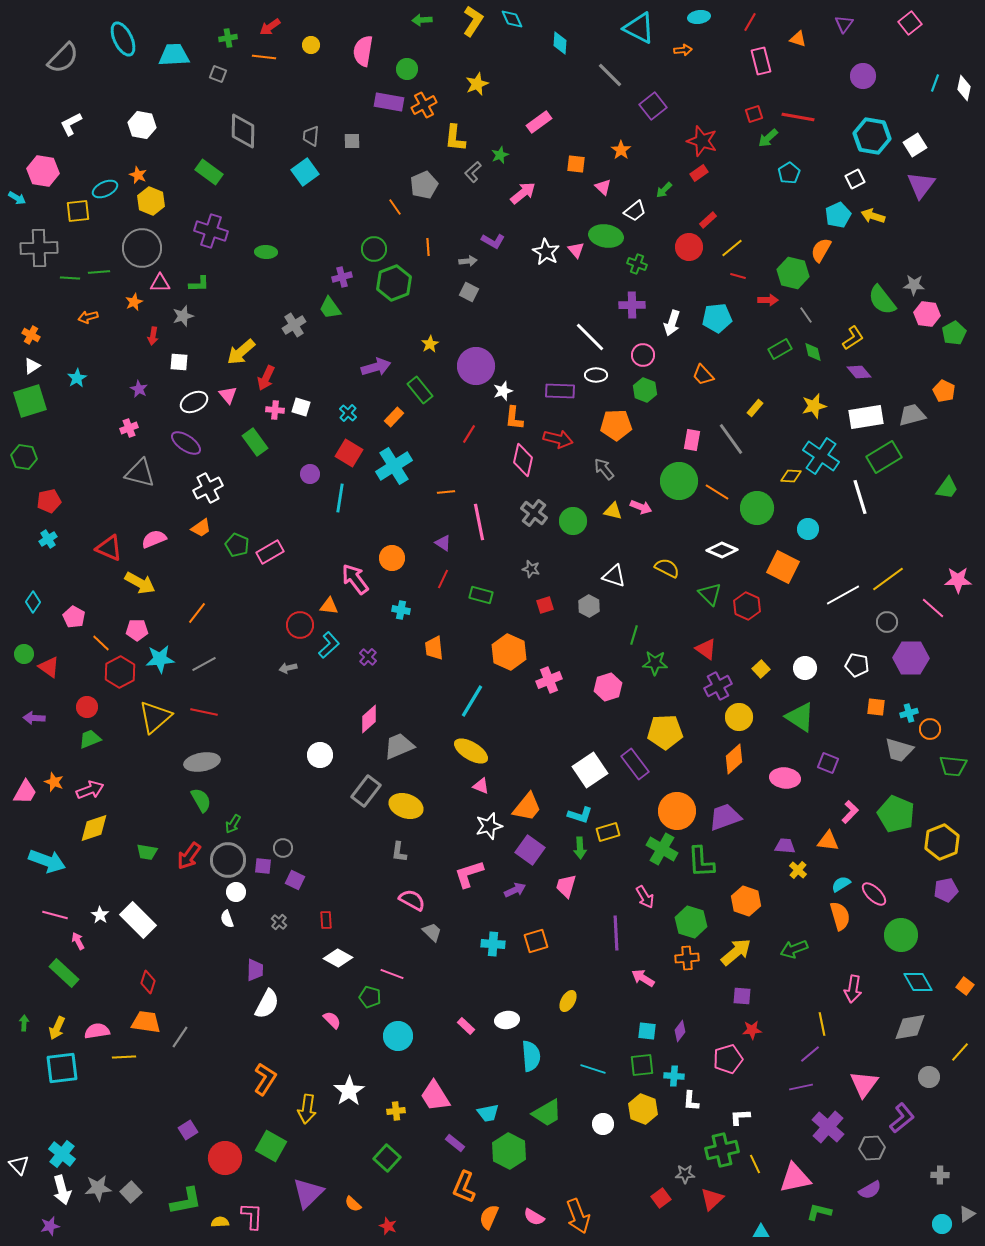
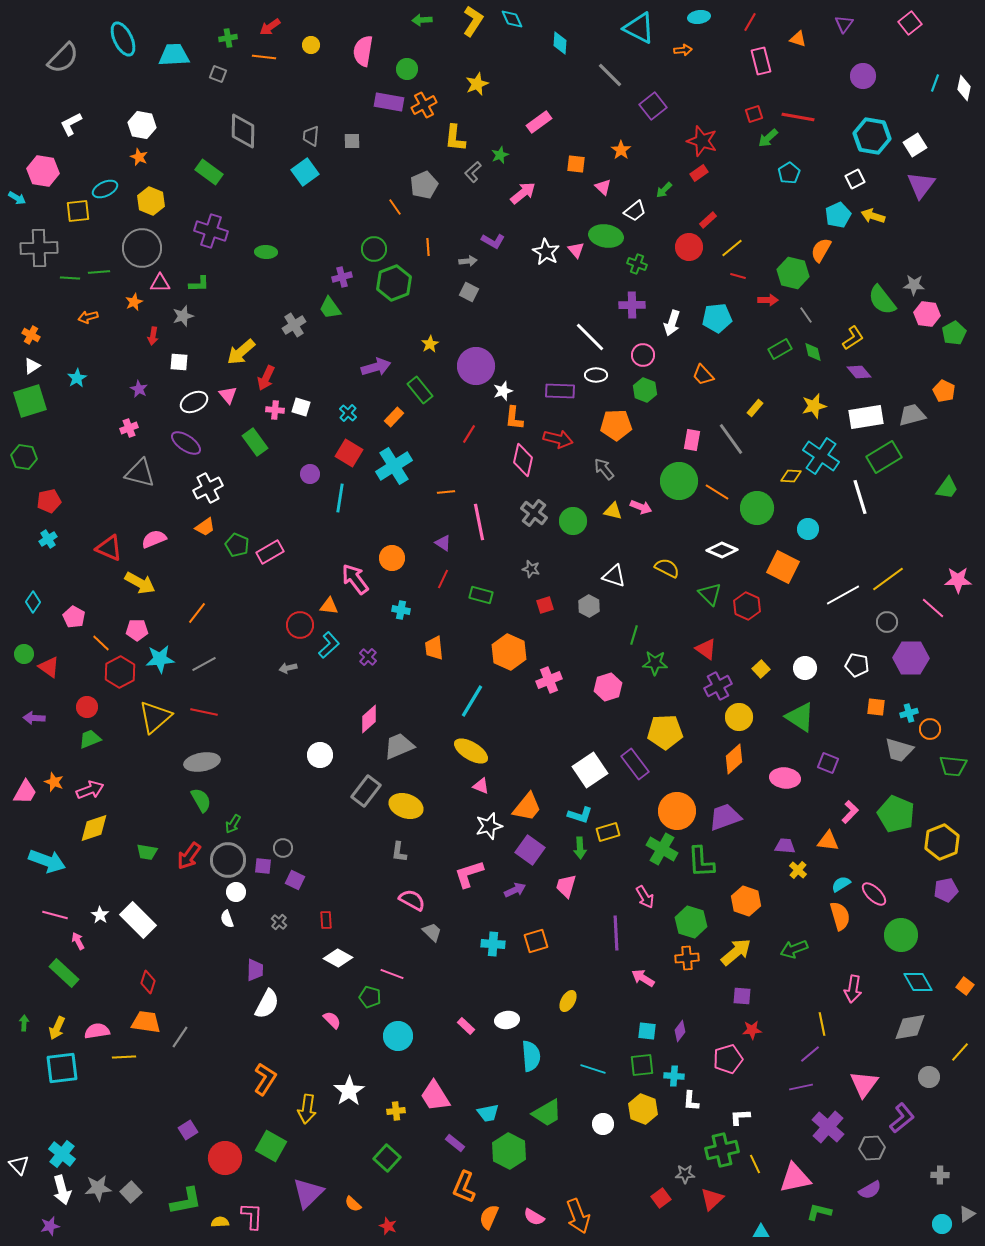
orange star at (138, 175): moved 1 px right, 18 px up
orange trapezoid at (201, 528): moved 4 px right, 1 px up
